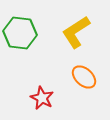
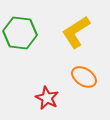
orange ellipse: rotated 10 degrees counterclockwise
red star: moved 5 px right
